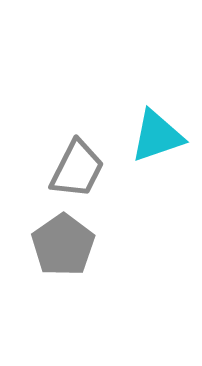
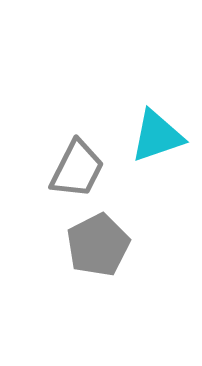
gray pentagon: moved 35 px right; rotated 8 degrees clockwise
